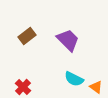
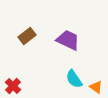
purple trapezoid: rotated 20 degrees counterclockwise
cyan semicircle: rotated 30 degrees clockwise
red cross: moved 10 px left, 1 px up
